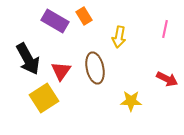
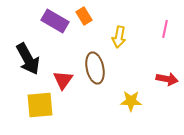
red triangle: moved 2 px right, 9 px down
red arrow: rotated 15 degrees counterclockwise
yellow square: moved 4 px left, 7 px down; rotated 28 degrees clockwise
